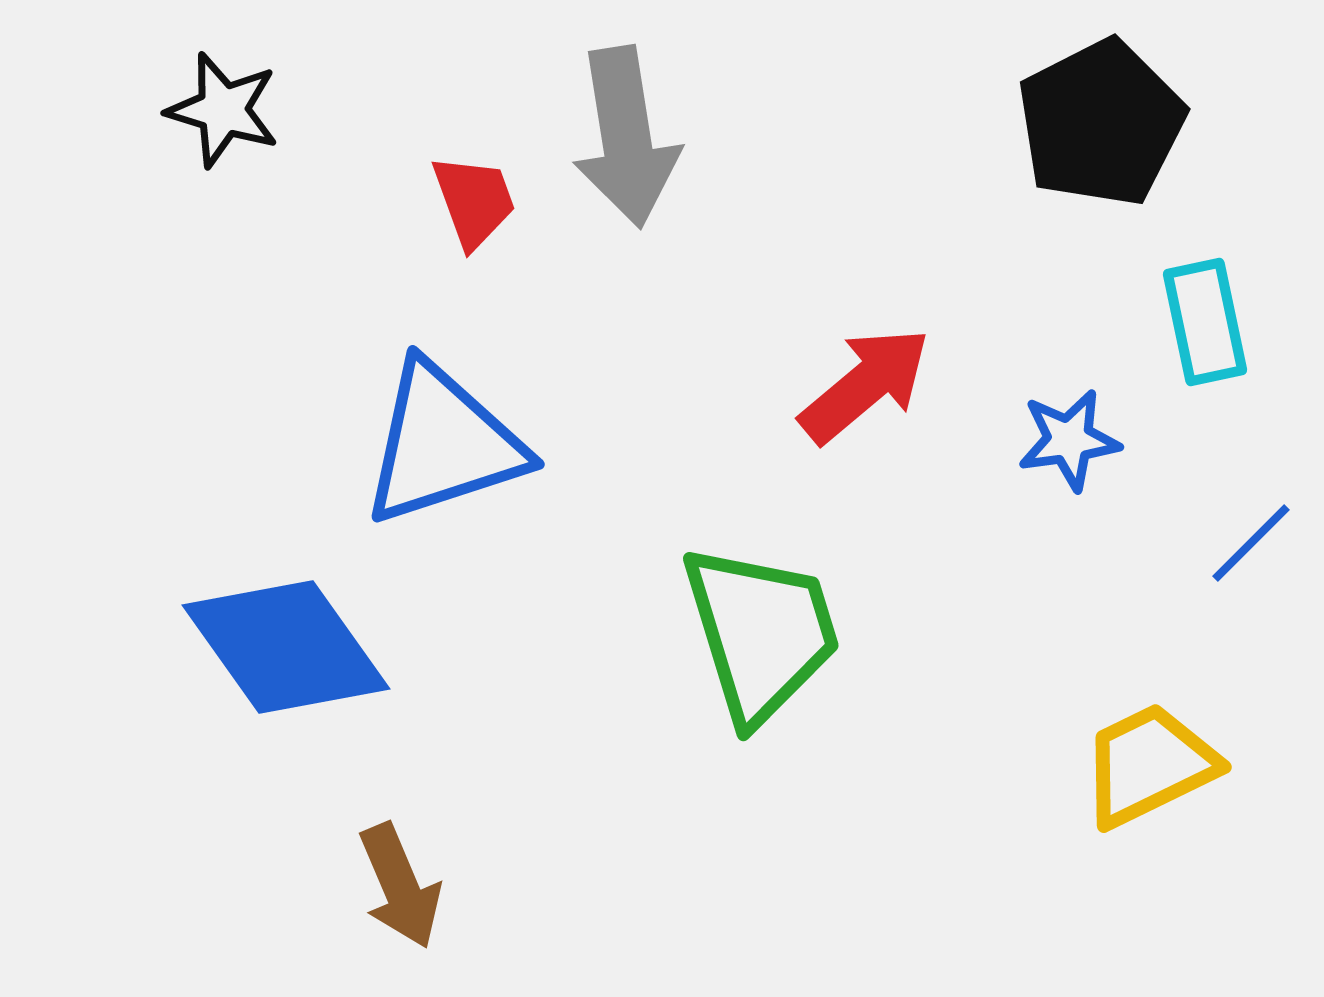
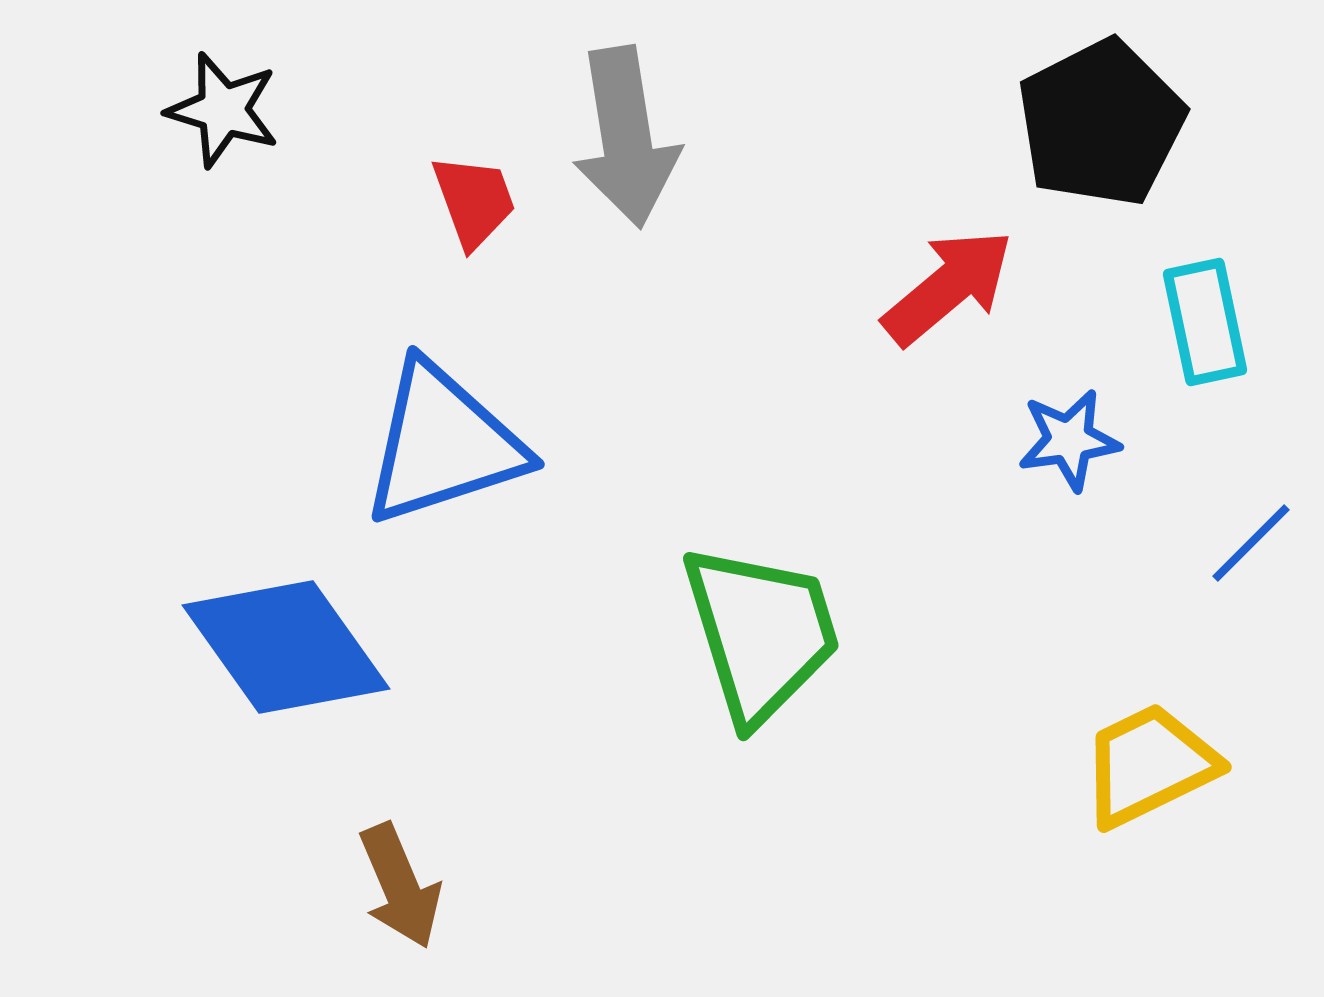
red arrow: moved 83 px right, 98 px up
